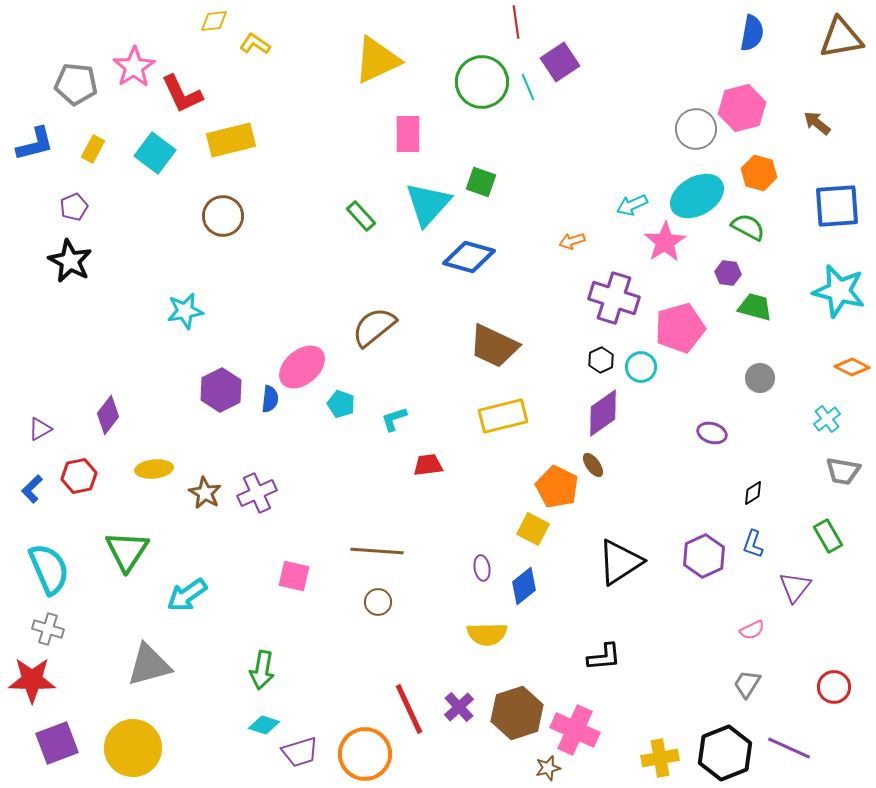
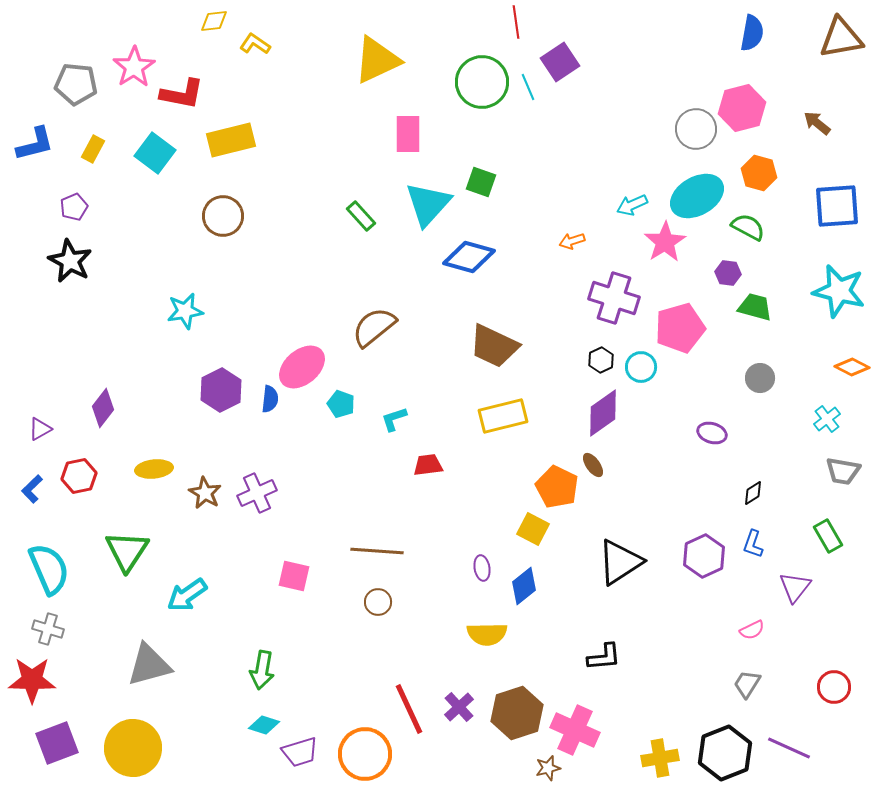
red L-shape at (182, 94): rotated 54 degrees counterclockwise
purple diamond at (108, 415): moved 5 px left, 7 px up
